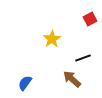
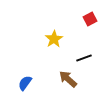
yellow star: moved 2 px right
black line: moved 1 px right
brown arrow: moved 4 px left
